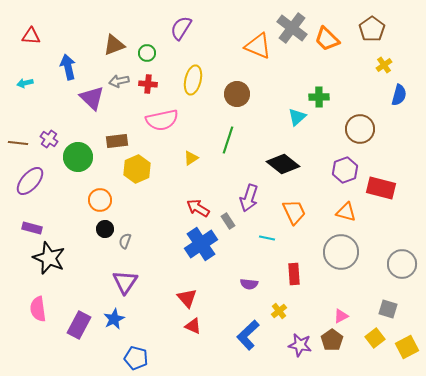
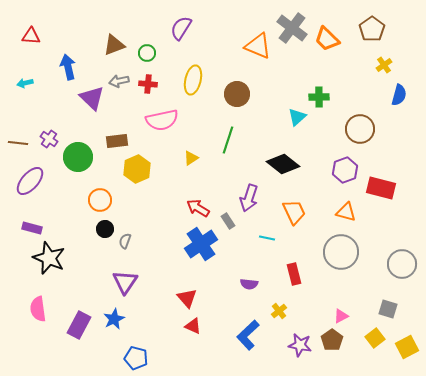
red rectangle at (294, 274): rotated 10 degrees counterclockwise
